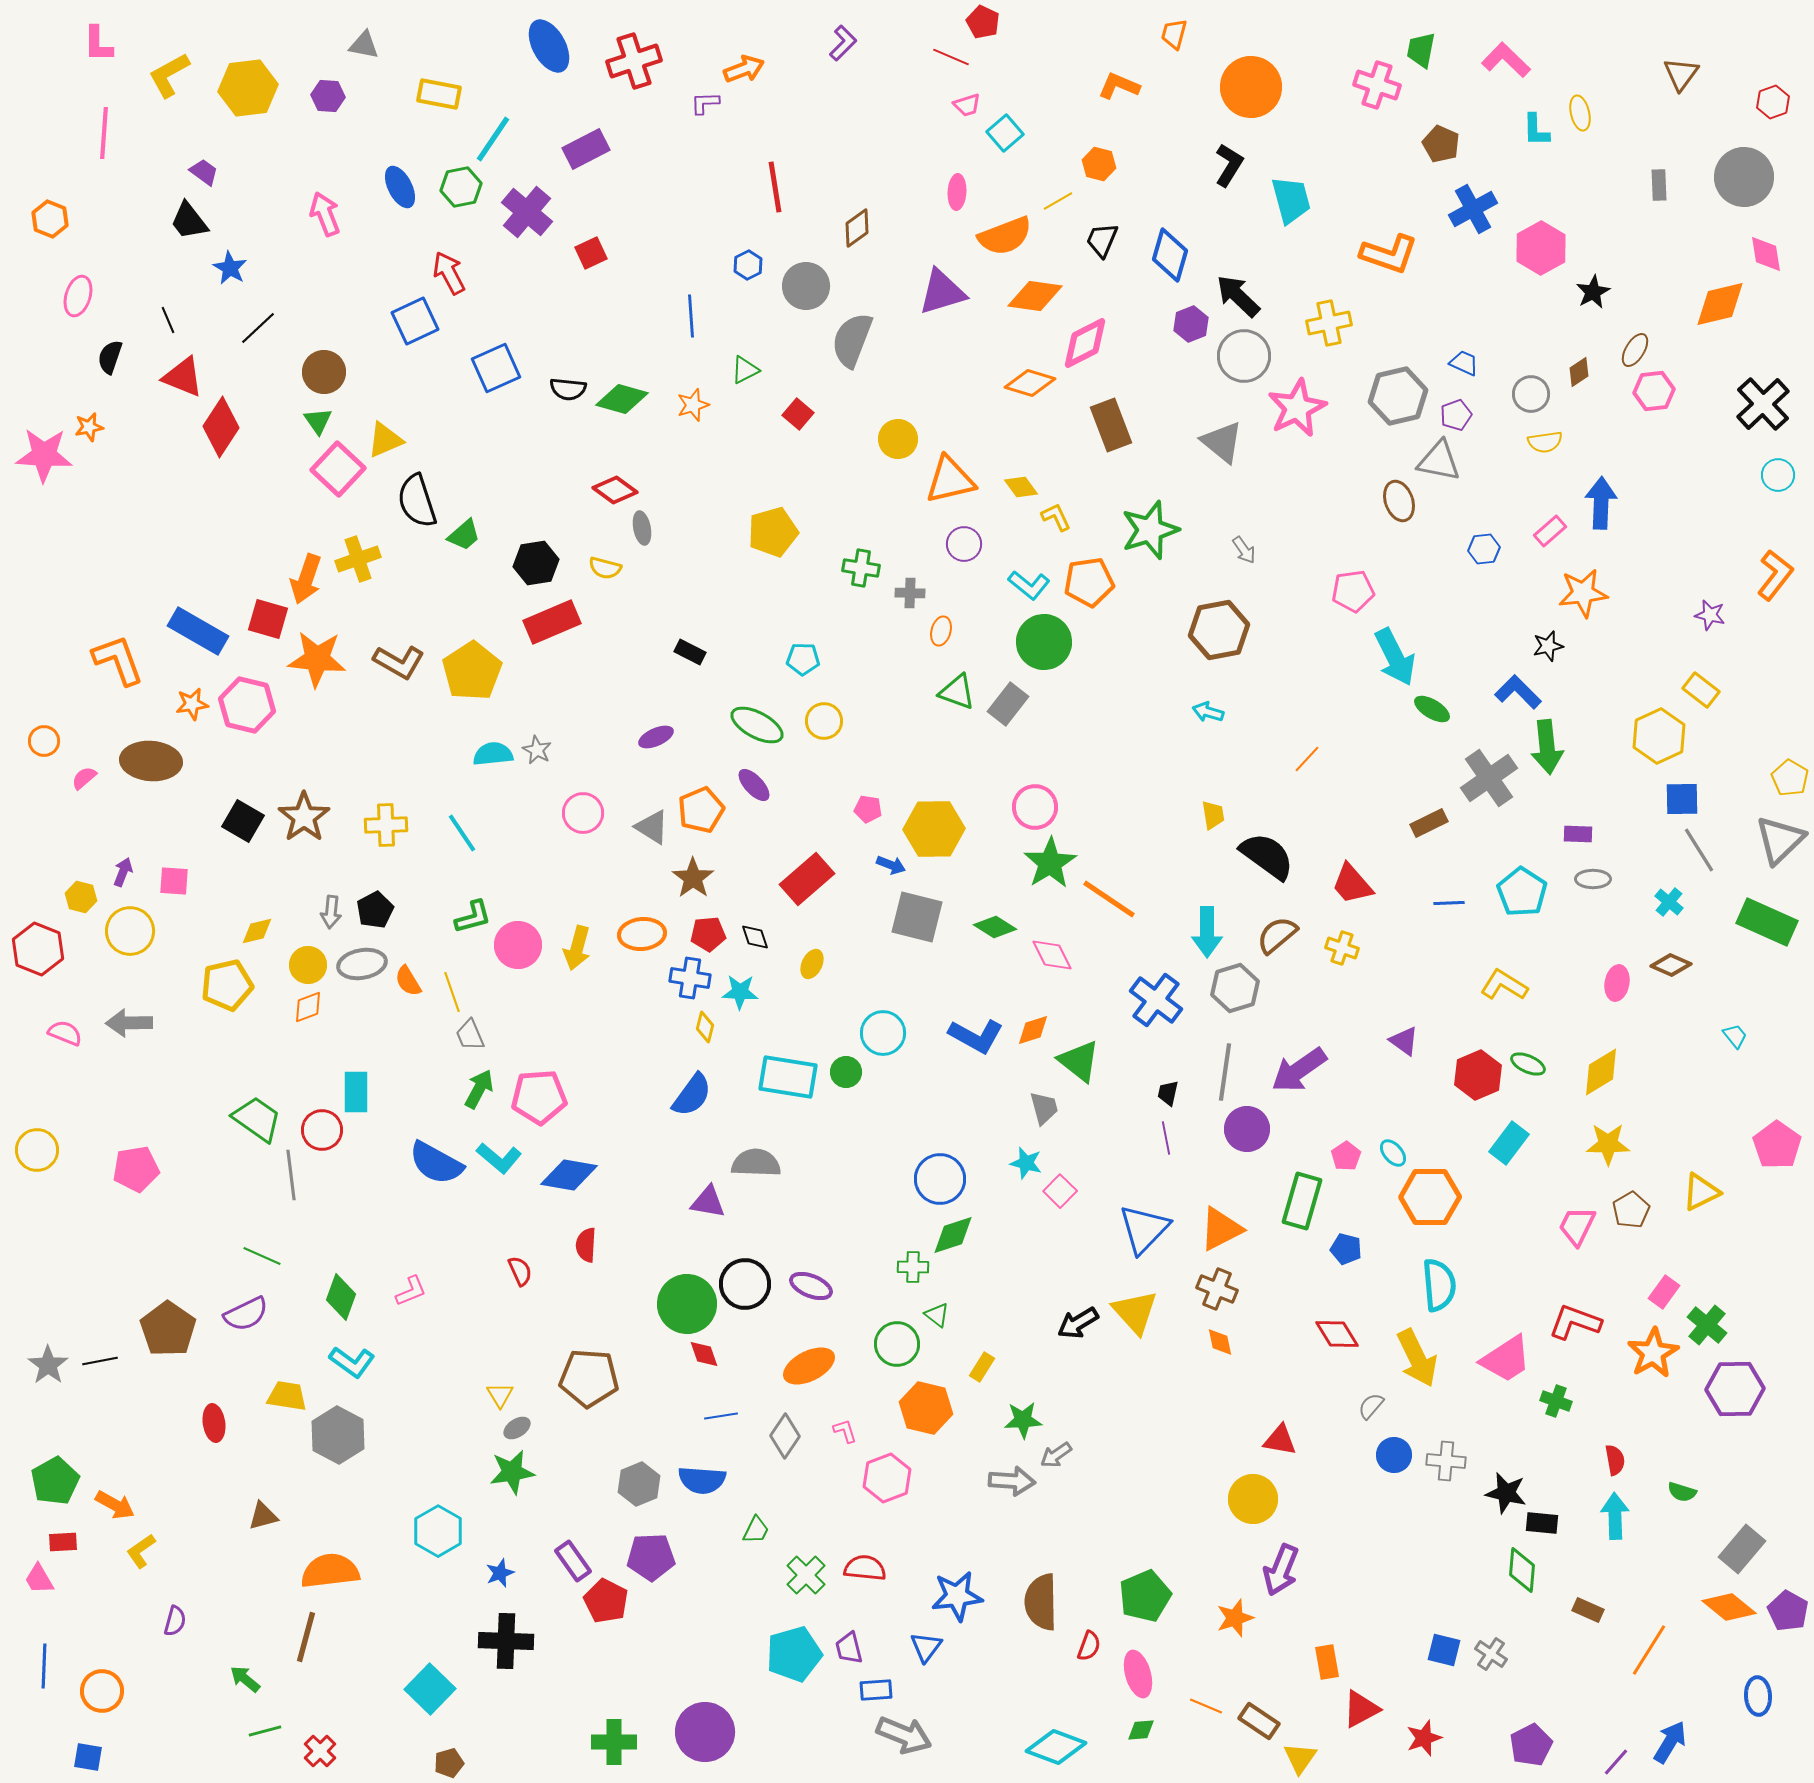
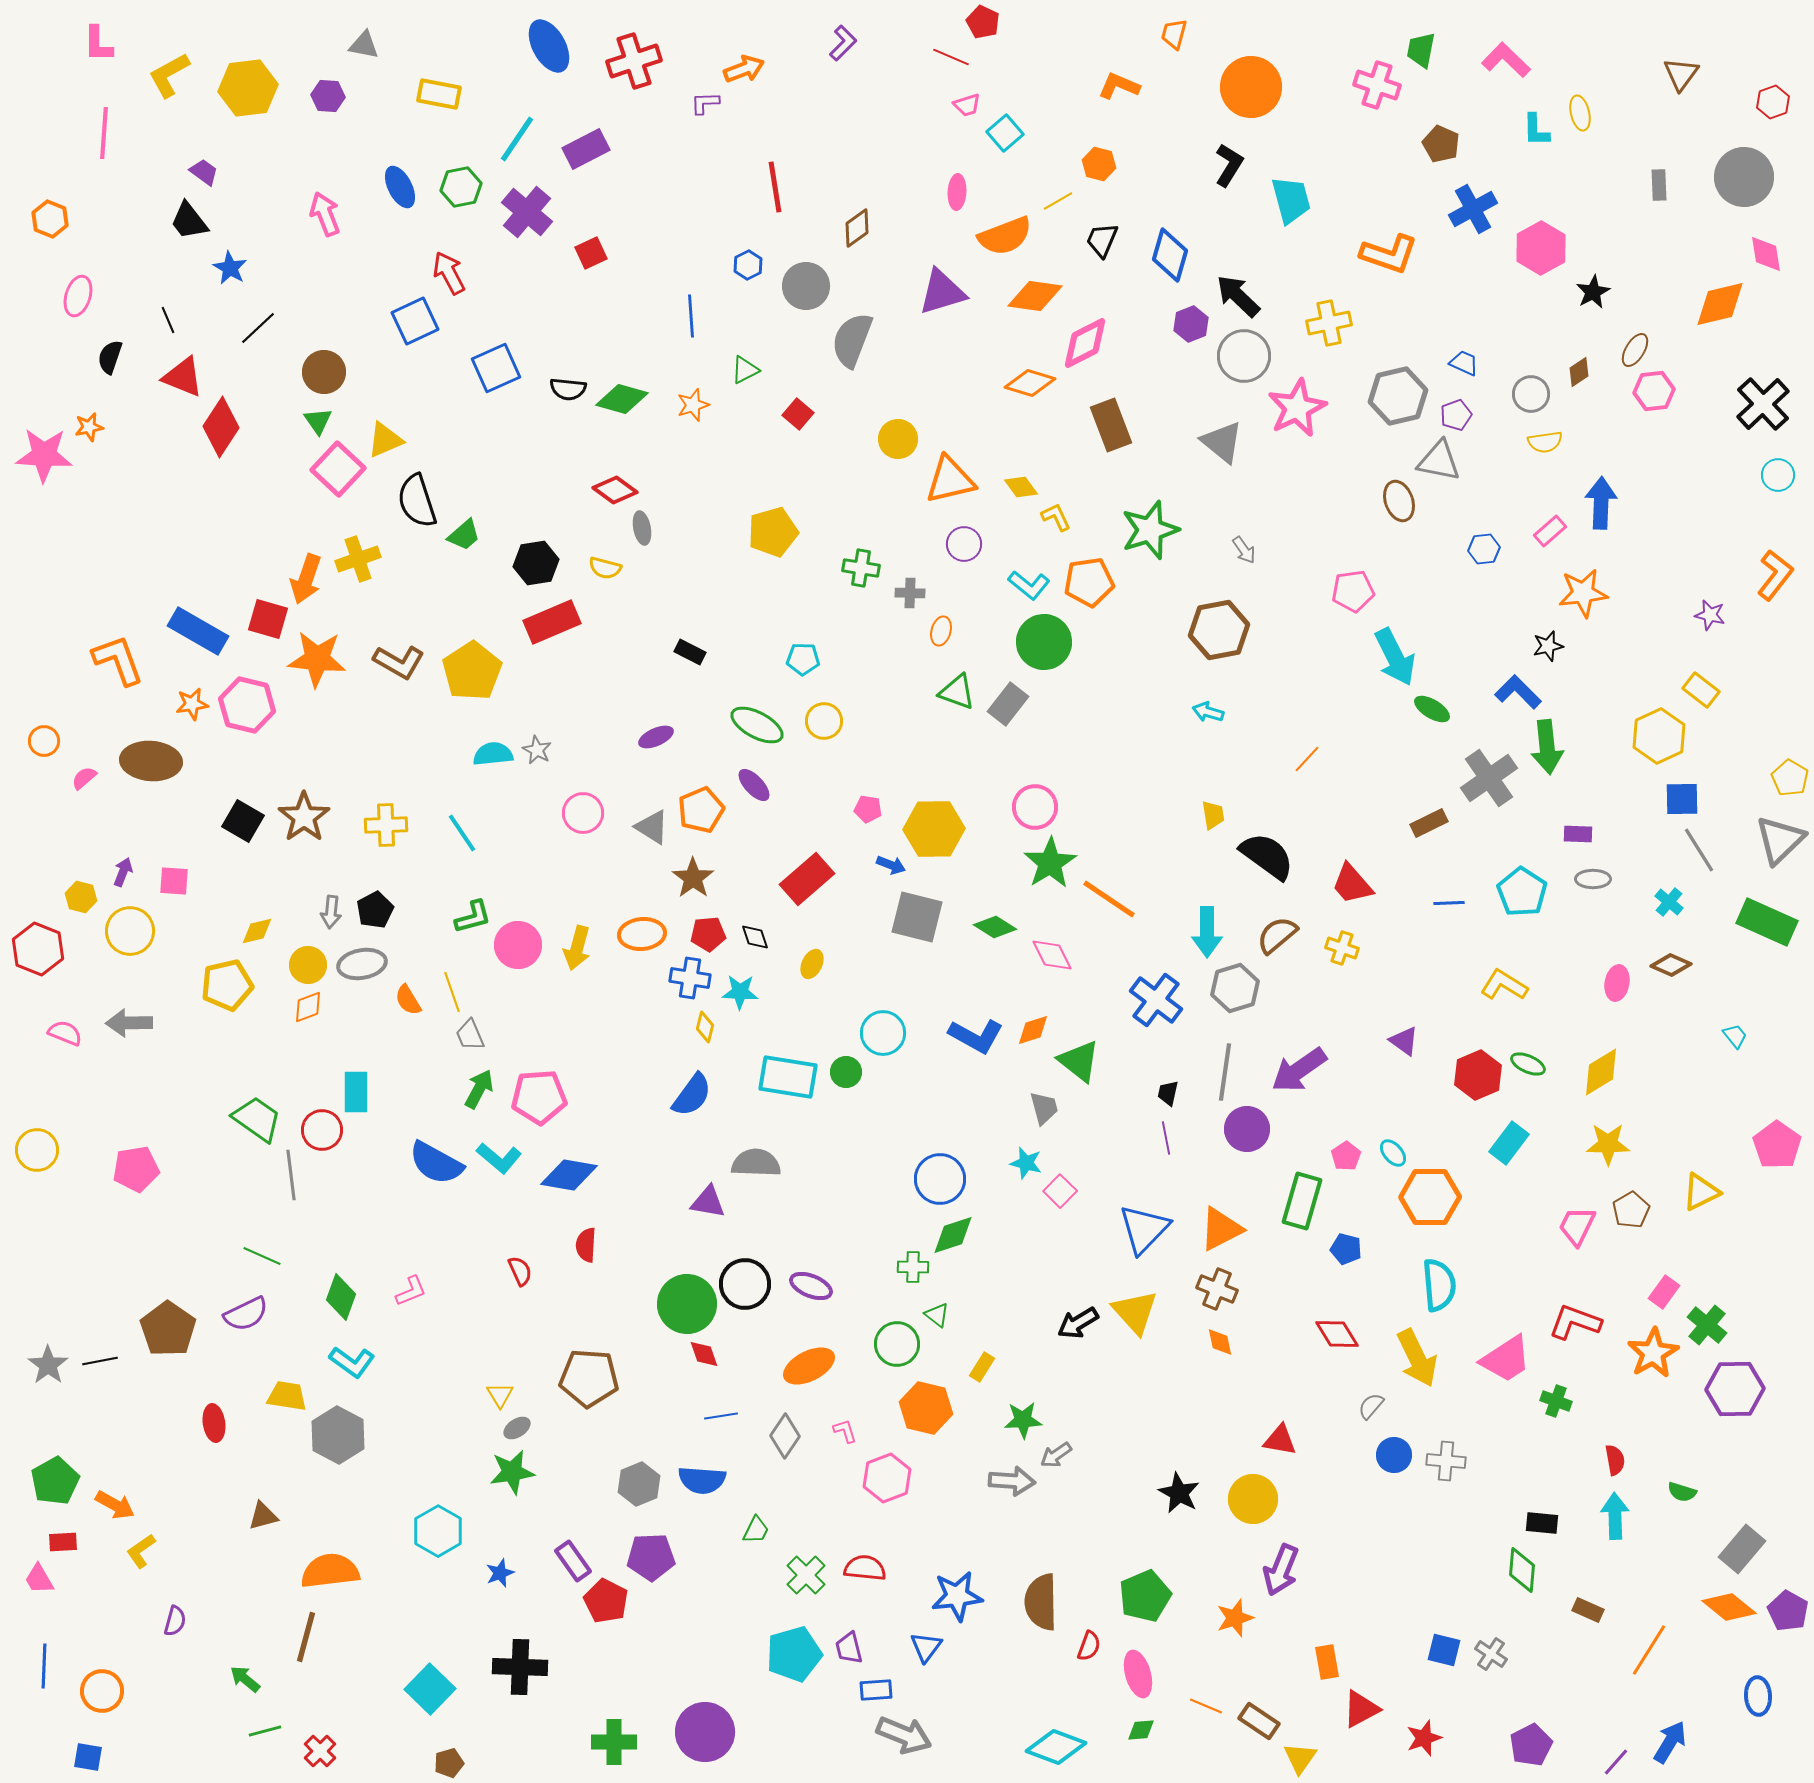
cyan line at (493, 139): moved 24 px right
orange semicircle at (408, 981): moved 19 px down
black star at (1506, 1493): moved 327 px left; rotated 15 degrees clockwise
black cross at (506, 1641): moved 14 px right, 26 px down
